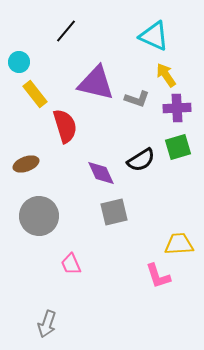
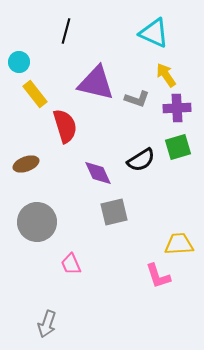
black line: rotated 25 degrees counterclockwise
cyan triangle: moved 3 px up
purple diamond: moved 3 px left
gray circle: moved 2 px left, 6 px down
